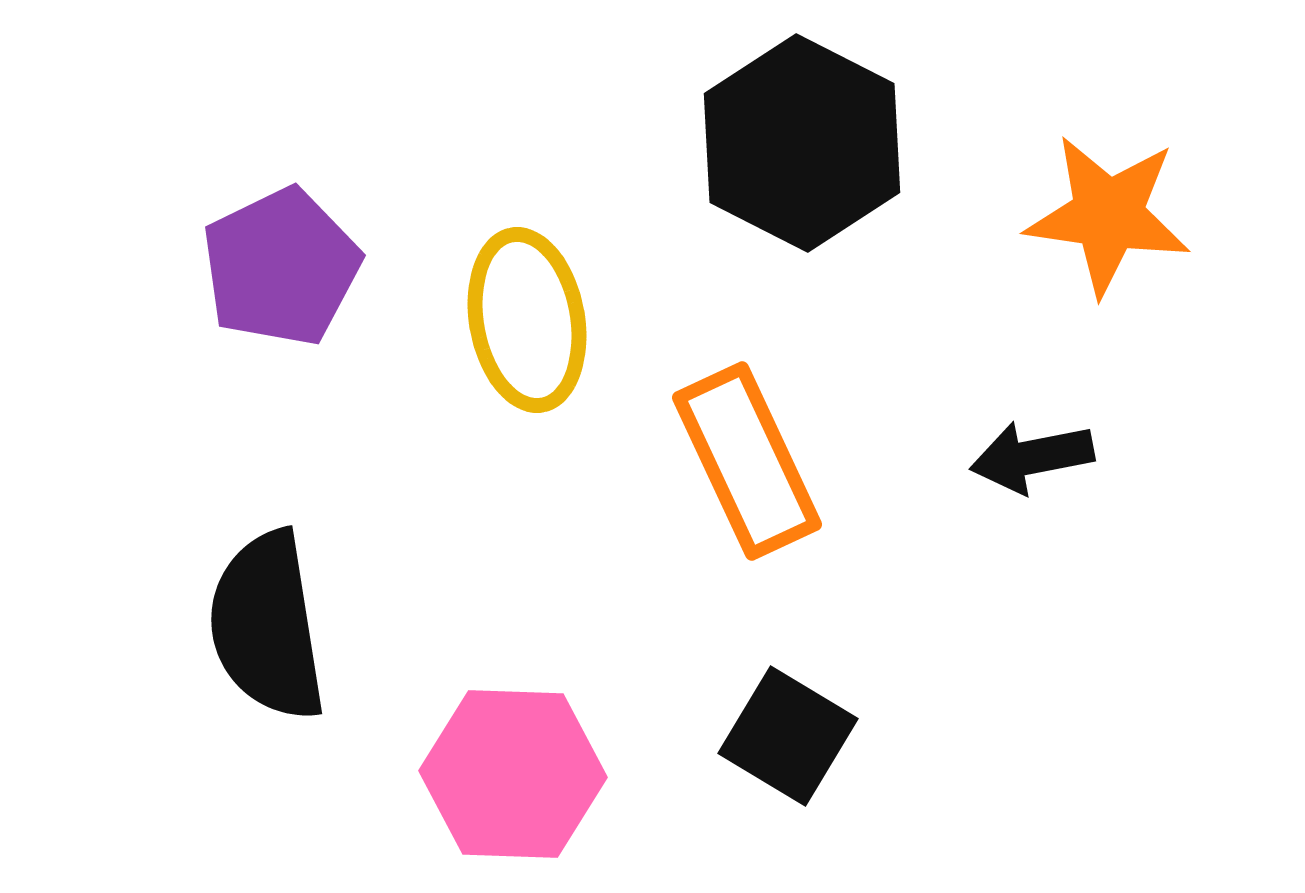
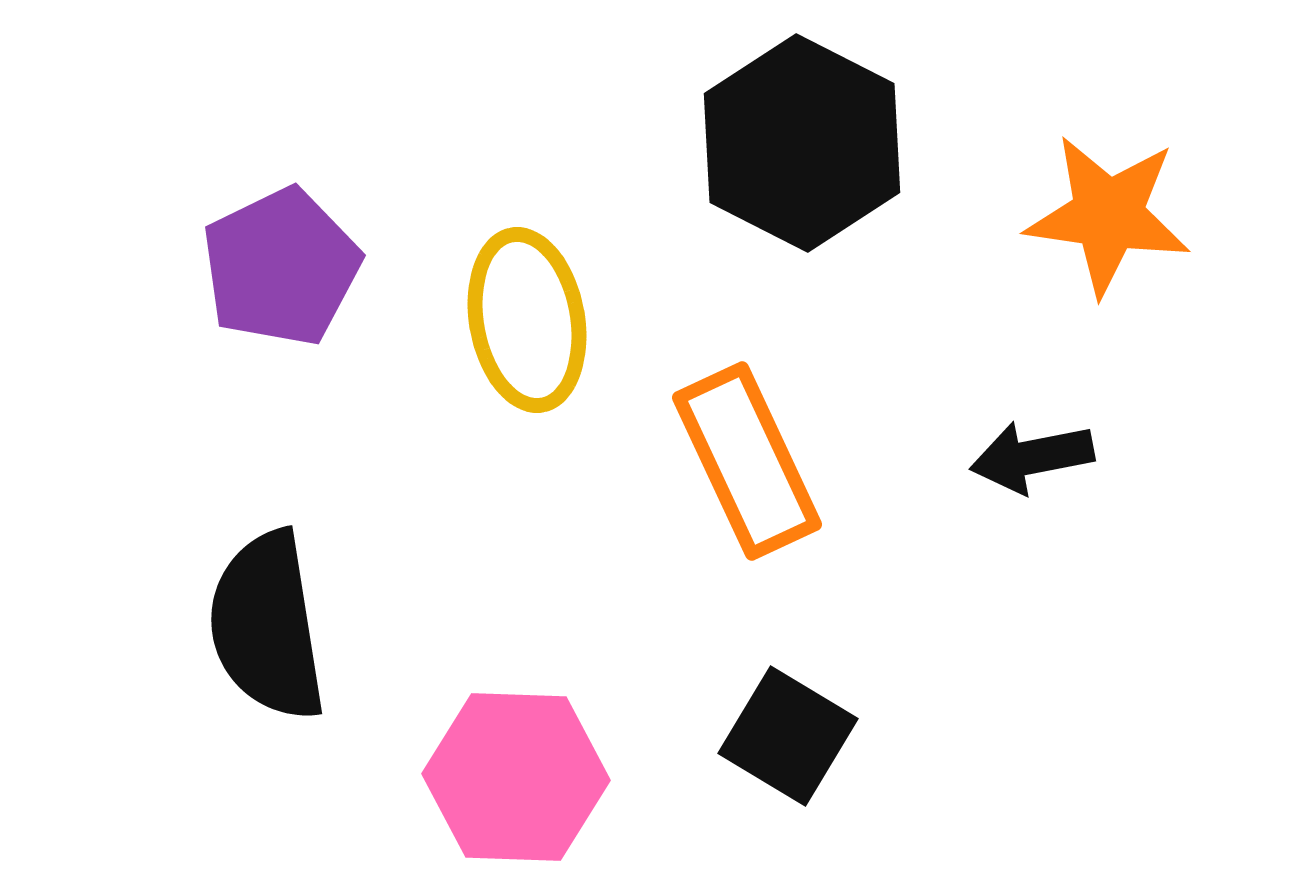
pink hexagon: moved 3 px right, 3 px down
